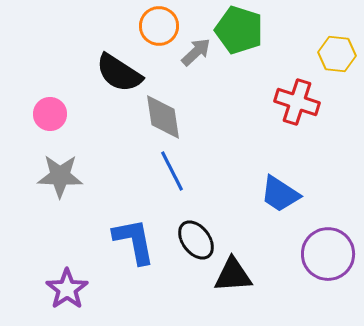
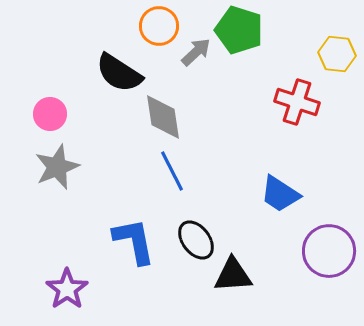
gray star: moved 3 px left, 9 px up; rotated 24 degrees counterclockwise
purple circle: moved 1 px right, 3 px up
